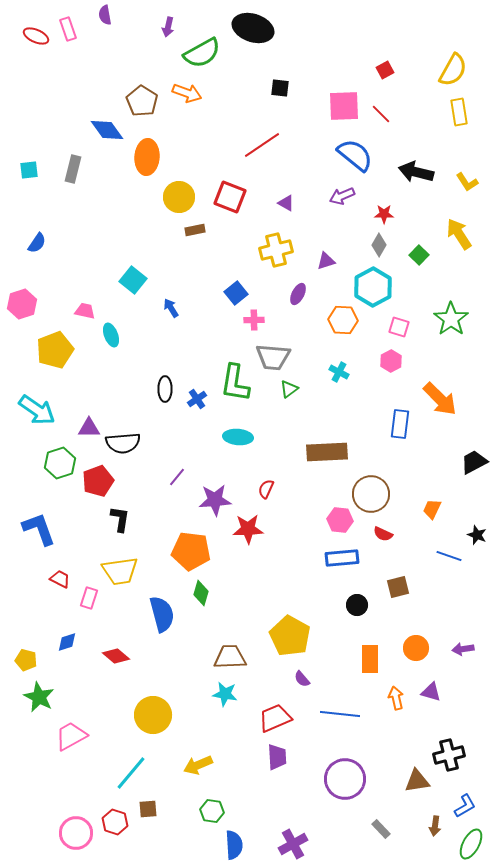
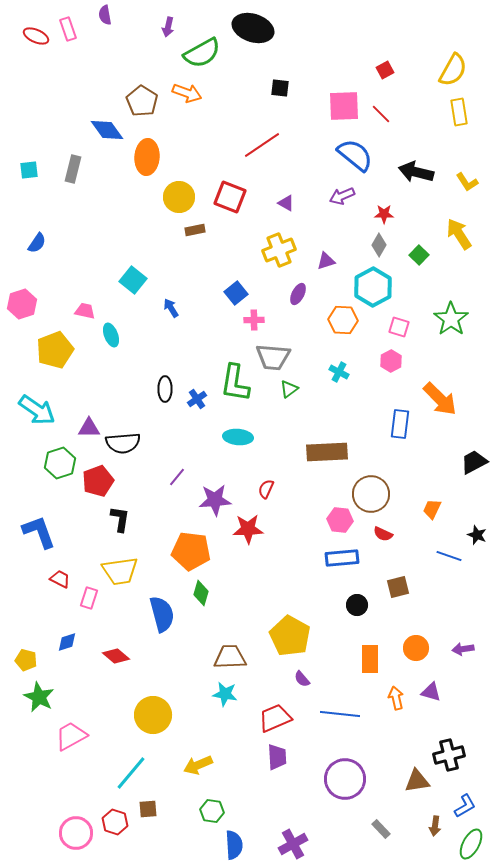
yellow cross at (276, 250): moved 3 px right; rotated 8 degrees counterclockwise
blue L-shape at (39, 529): moved 3 px down
